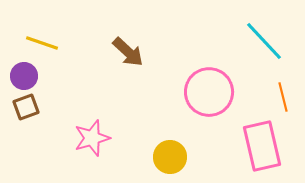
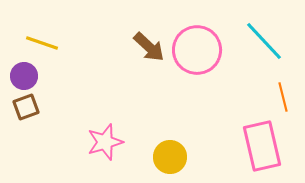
brown arrow: moved 21 px right, 5 px up
pink circle: moved 12 px left, 42 px up
pink star: moved 13 px right, 4 px down
